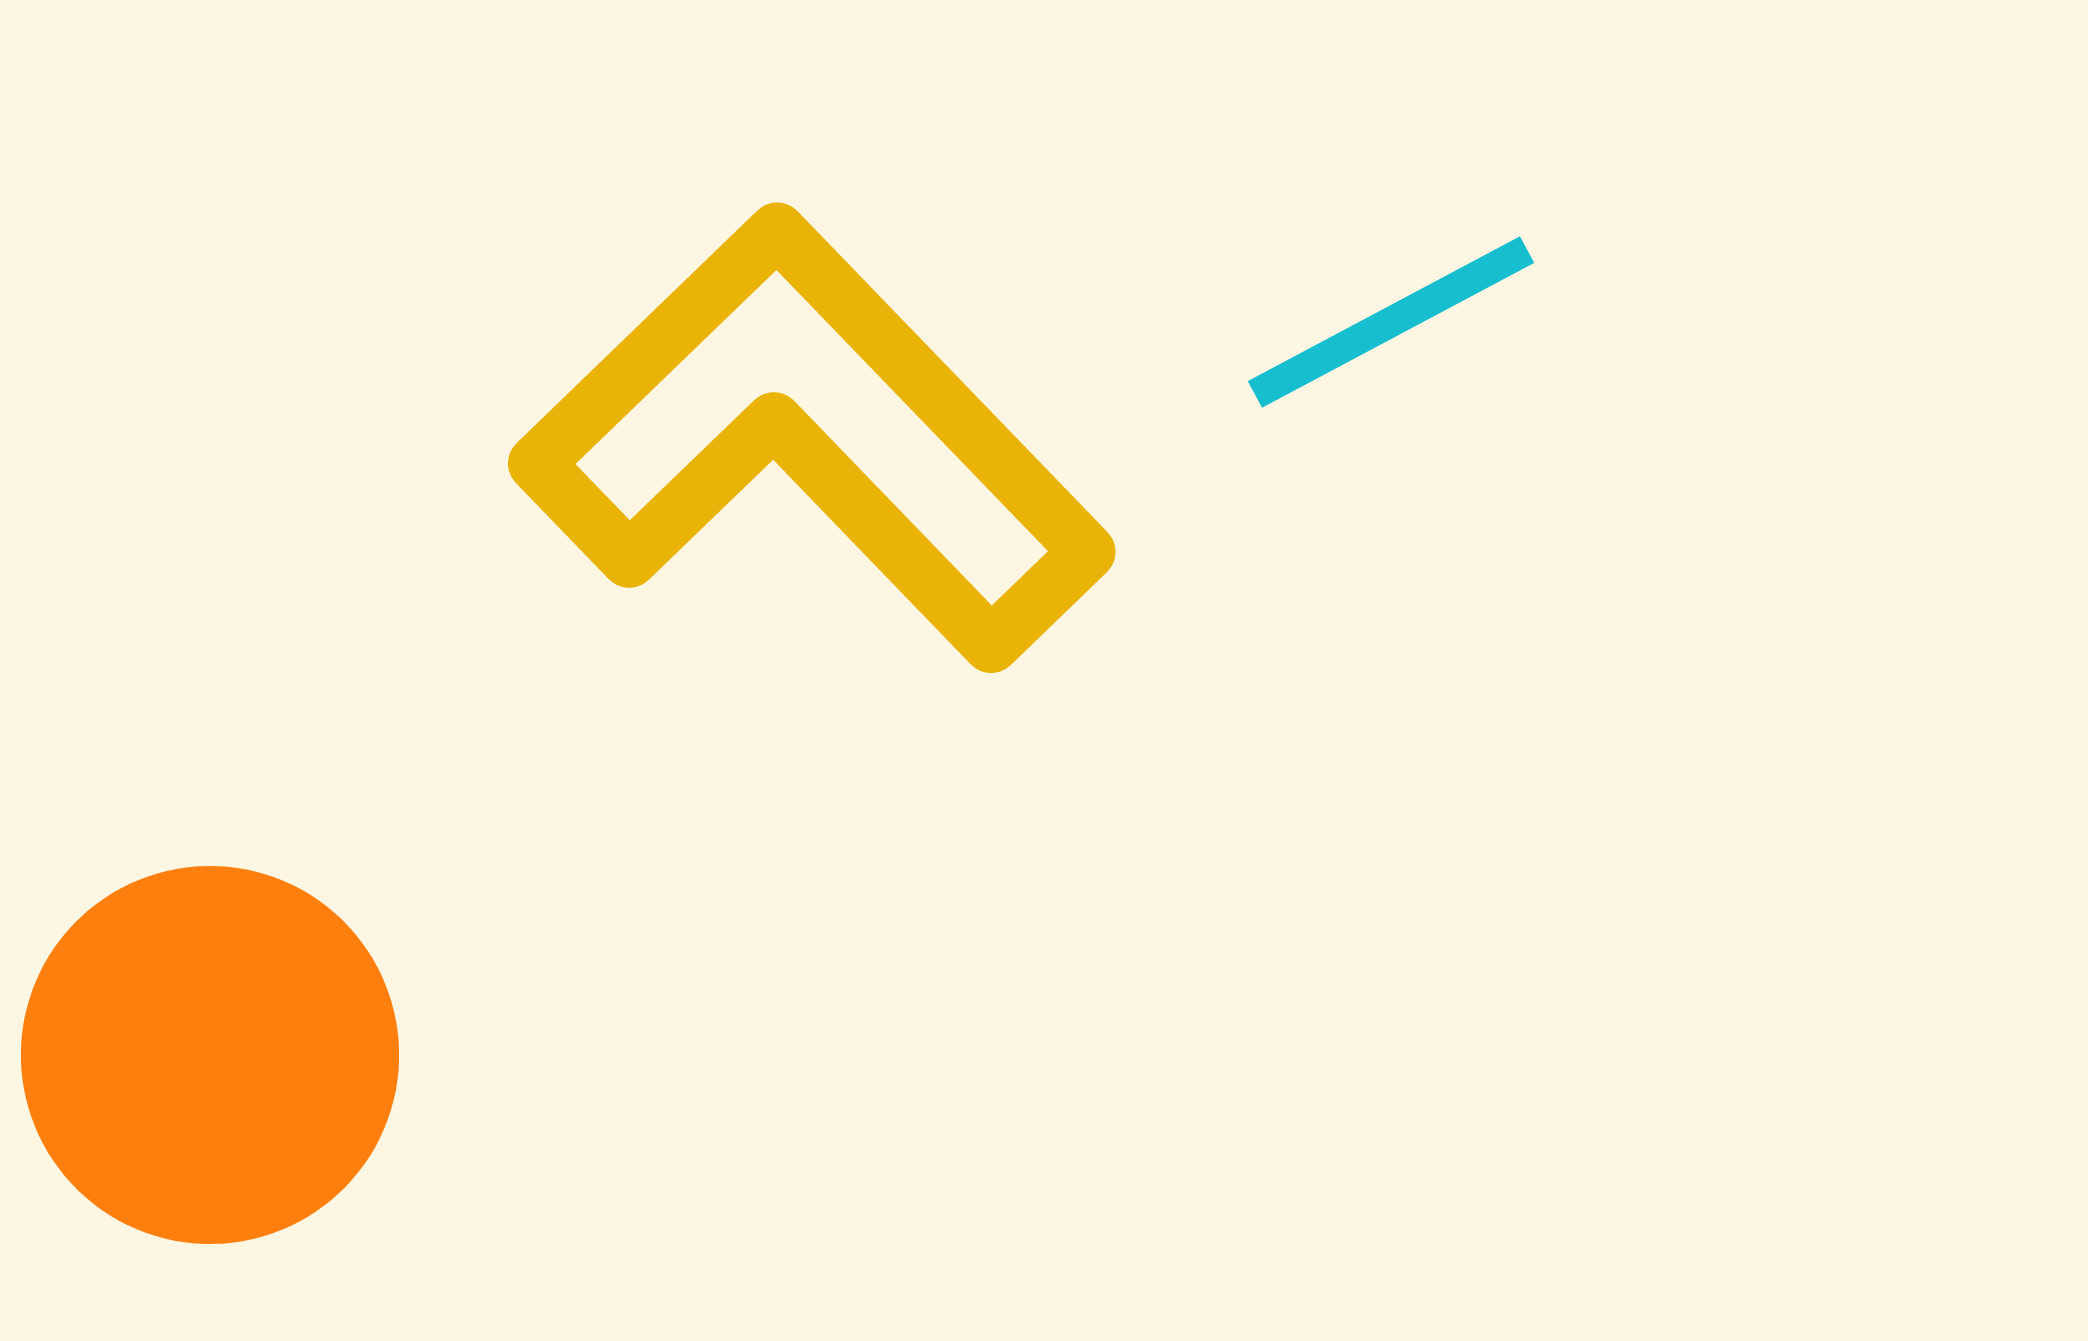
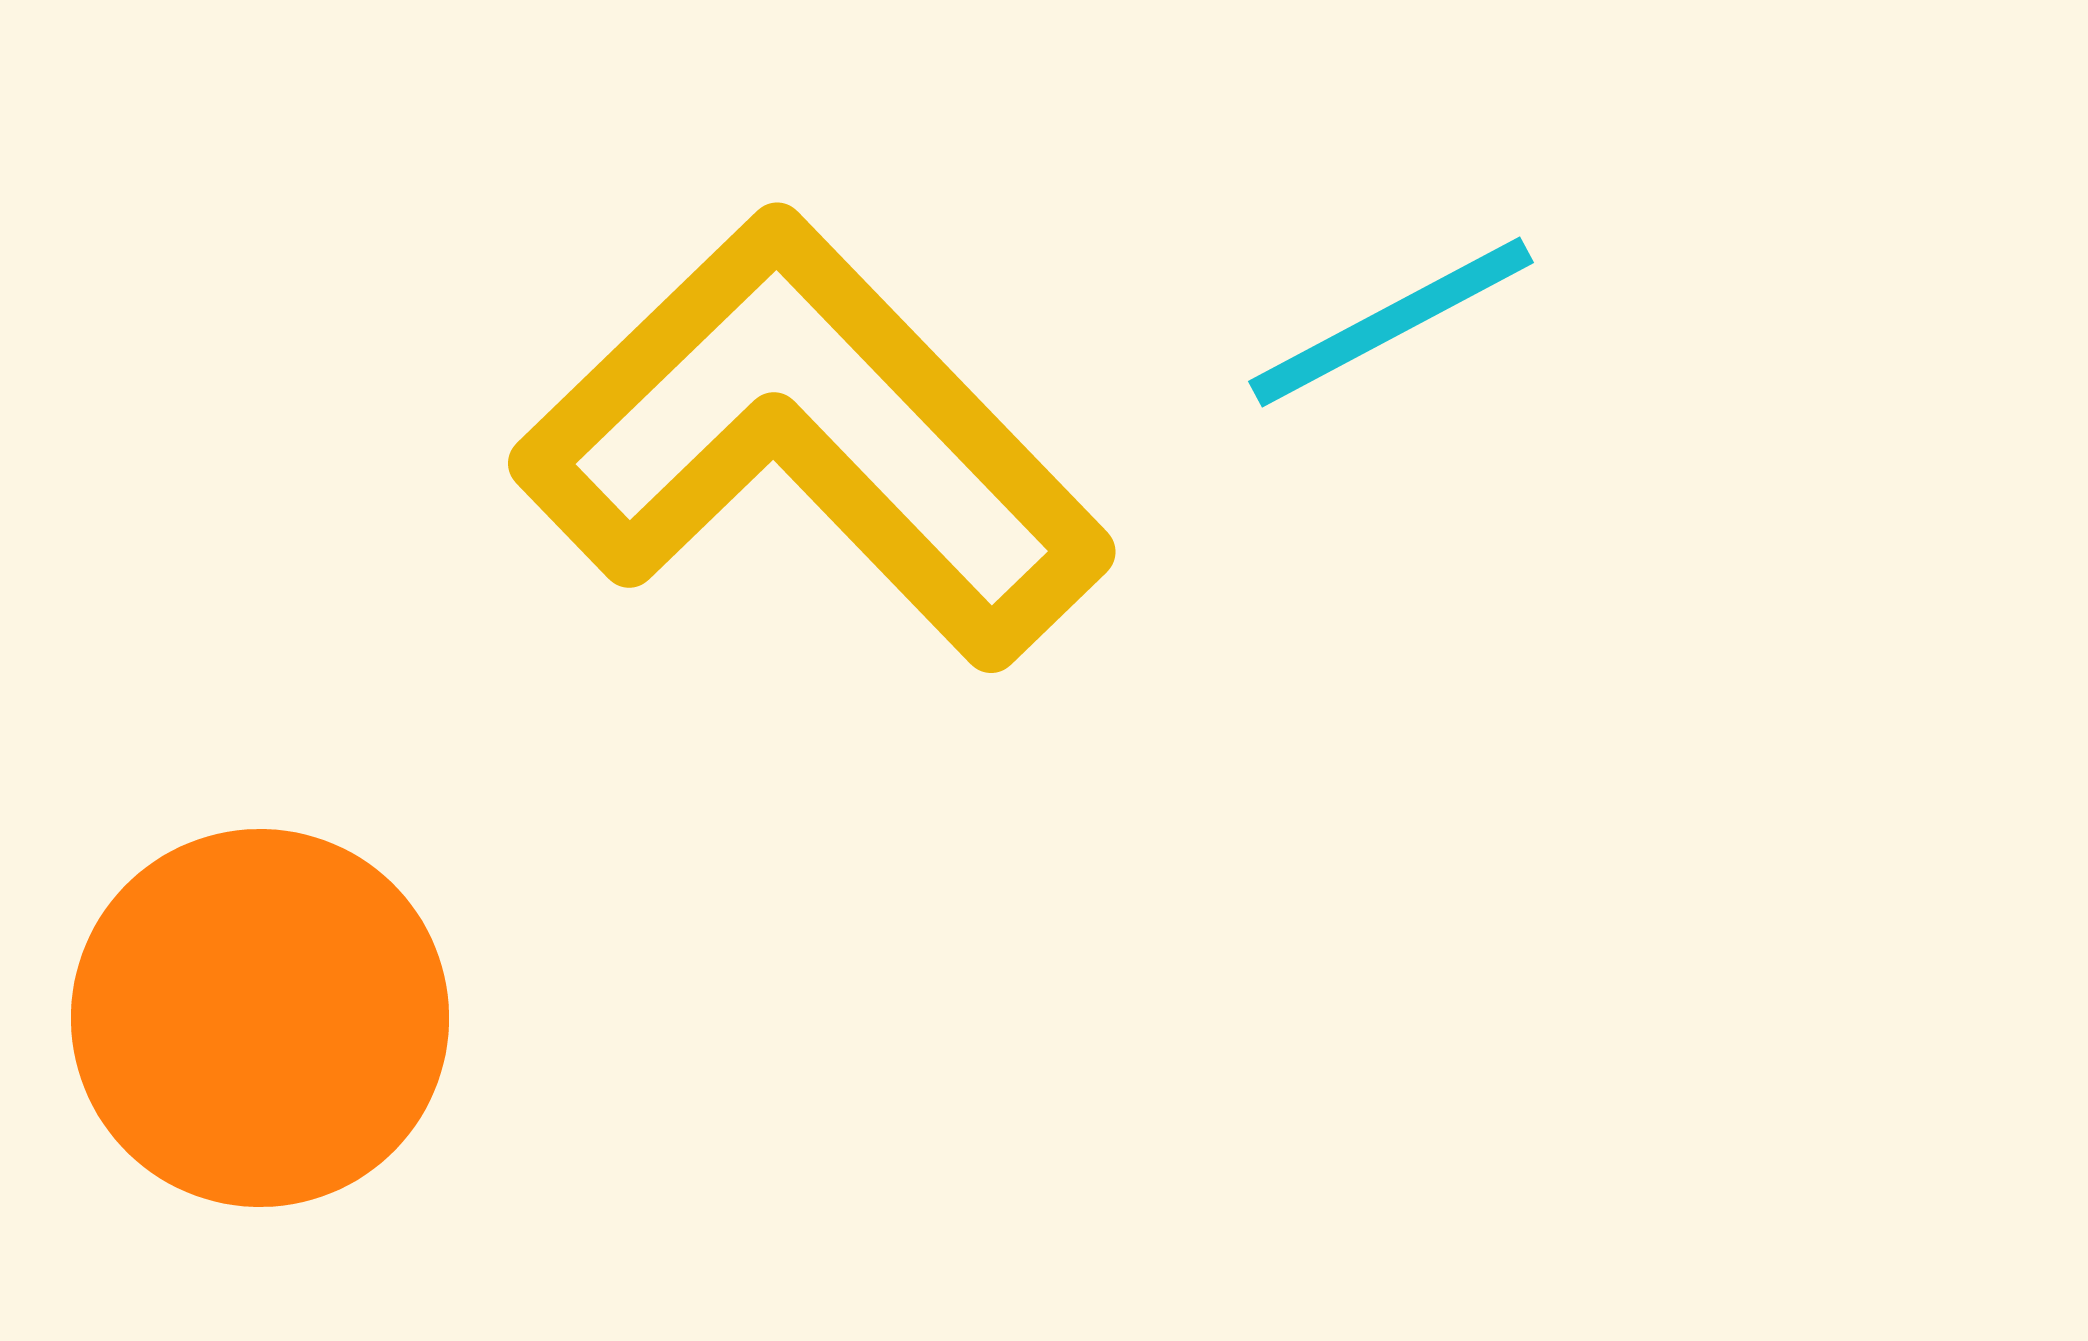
orange circle: moved 50 px right, 37 px up
